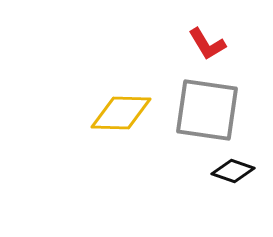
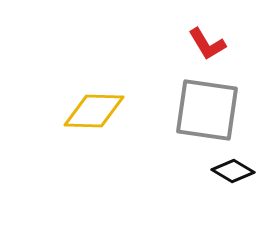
yellow diamond: moved 27 px left, 2 px up
black diamond: rotated 12 degrees clockwise
